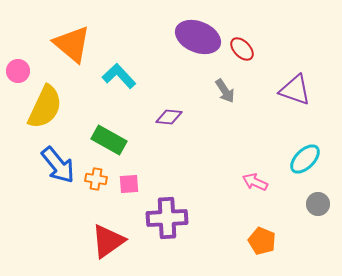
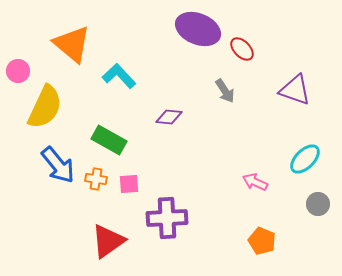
purple ellipse: moved 8 px up
